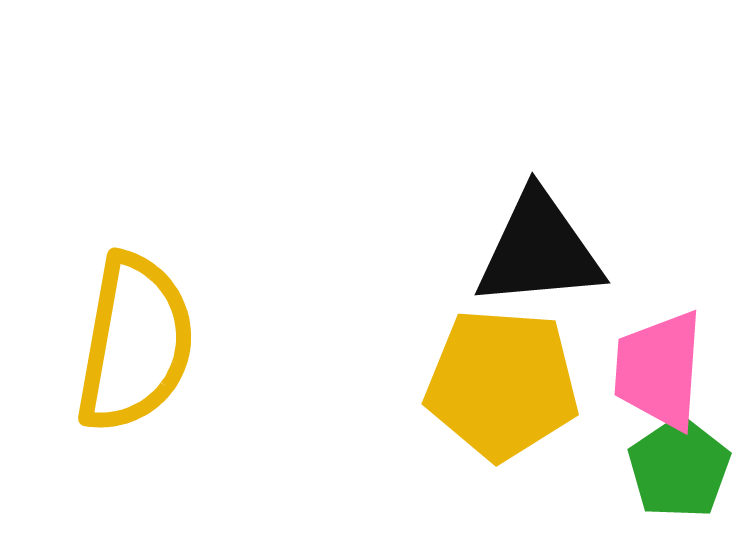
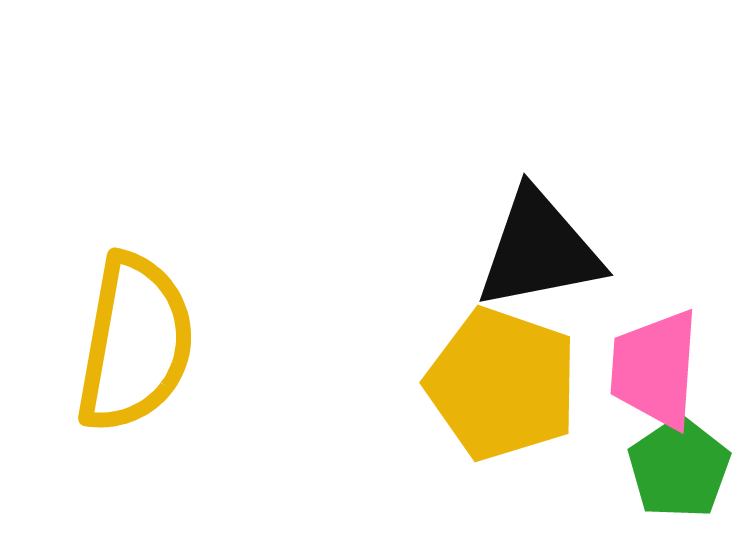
black triangle: rotated 6 degrees counterclockwise
pink trapezoid: moved 4 px left, 1 px up
yellow pentagon: rotated 15 degrees clockwise
